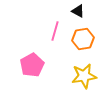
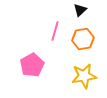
black triangle: moved 2 px right, 1 px up; rotated 48 degrees clockwise
